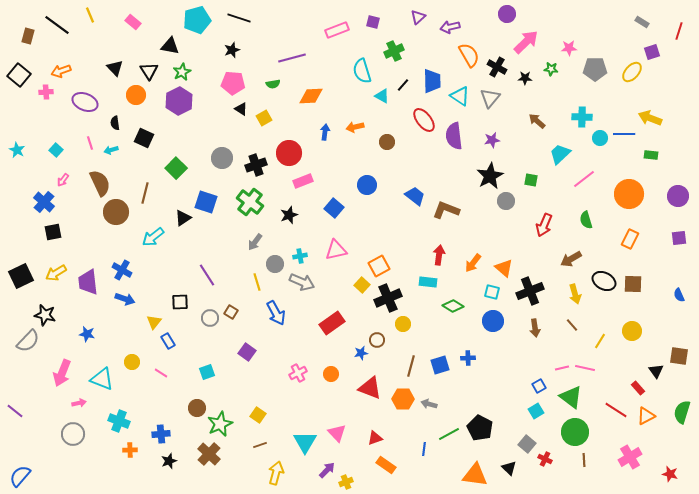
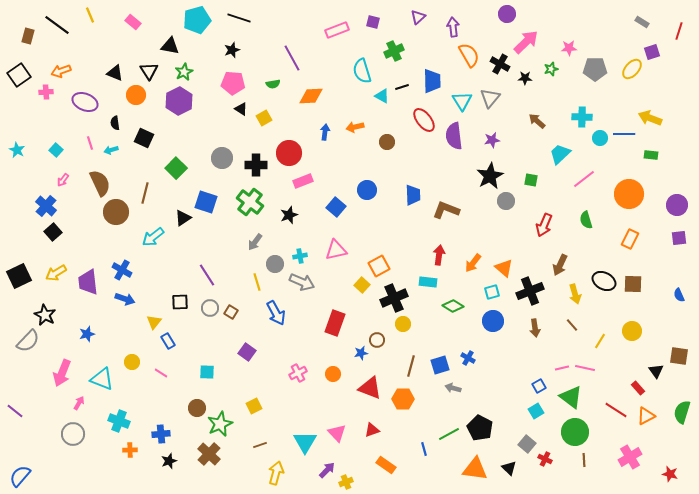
purple arrow at (450, 27): moved 3 px right; rotated 96 degrees clockwise
purple line at (292, 58): rotated 76 degrees clockwise
black cross at (497, 67): moved 3 px right, 3 px up
black triangle at (115, 68): moved 5 px down; rotated 24 degrees counterclockwise
green star at (551, 69): rotated 24 degrees counterclockwise
green star at (182, 72): moved 2 px right
yellow ellipse at (632, 72): moved 3 px up
black square at (19, 75): rotated 15 degrees clockwise
black line at (403, 85): moved 1 px left, 2 px down; rotated 32 degrees clockwise
cyan triangle at (460, 96): moved 2 px right, 5 px down; rotated 25 degrees clockwise
black cross at (256, 165): rotated 20 degrees clockwise
blue circle at (367, 185): moved 5 px down
blue trapezoid at (415, 196): moved 2 px left, 1 px up; rotated 50 degrees clockwise
purple circle at (678, 196): moved 1 px left, 9 px down
blue cross at (44, 202): moved 2 px right, 4 px down
blue square at (334, 208): moved 2 px right, 1 px up
black square at (53, 232): rotated 30 degrees counterclockwise
brown arrow at (571, 259): moved 11 px left, 6 px down; rotated 35 degrees counterclockwise
black square at (21, 276): moved 2 px left
cyan square at (492, 292): rotated 28 degrees counterclockwise
black cross at (388, 298): moved 6 px right
black star at (45, 315): rotated 15 degrees clockwise
gray circle at (210, 318): moved 10 px up
red rectangle at (332, 323): moved 3 px right; rotated 35 degrees counterclockwise
blue star at (87, 334): rotated 28 degrees counterclockwise
blue cross at (468, 358): rotated 32 degrees clockwise
cyan square at (207, 372): rotated 21 degrees clockwise
orange circle at (331, 374): moved 2 px right
pink arrow at (79, 403): rotated 48 degrees counterclockwise
gray arrow at (429, 404): moved 24 px right, 16 px up
yellow square at (258, 415): moved 4 px left, 9 px up; rotated 28 degrees clockwise
red triangle at (375, 438): moved 3 px left, 8 px up
blue line at (424, 449): rotated 24 degrees counterclockwise
orange triangle at (475, 475): moved 6 px up
